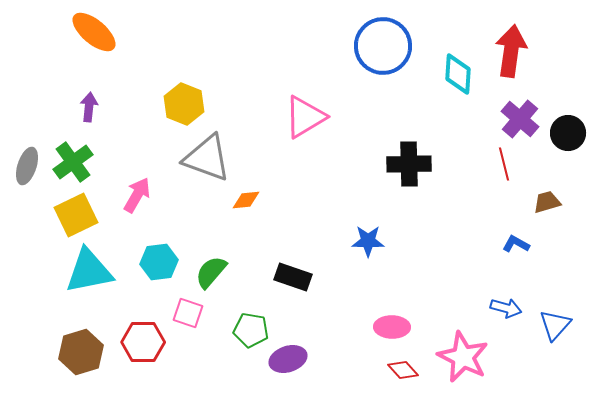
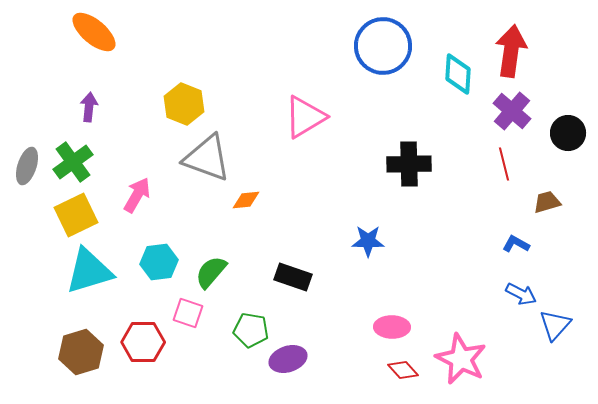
purple cross: moved 8 px left, 8 px up
cyan triangle: rotated 6 degrees counterclockwise
blue arrow: moved 15 px right, 14 px up; rotated 12 degrees clockwise
pink star: moved 2 px left, 2 px down
